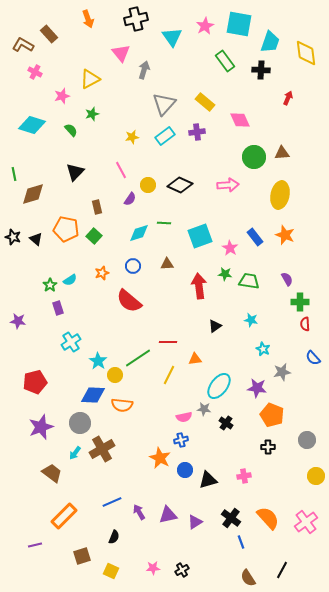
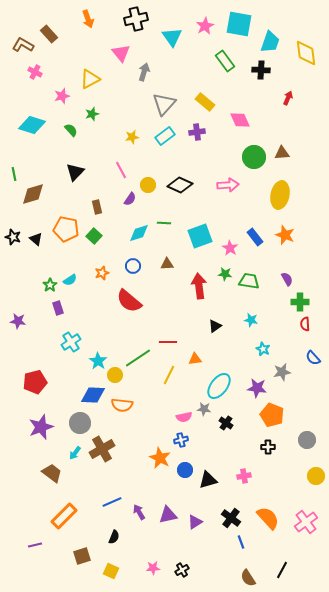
gray arrow at (144, 70): moved 2 px down
